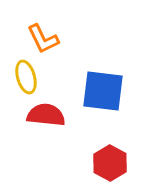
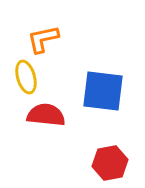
orange L-shape: rotated 104 degrees clockwise
red hexagon: rotated 20 degrees clockwise
